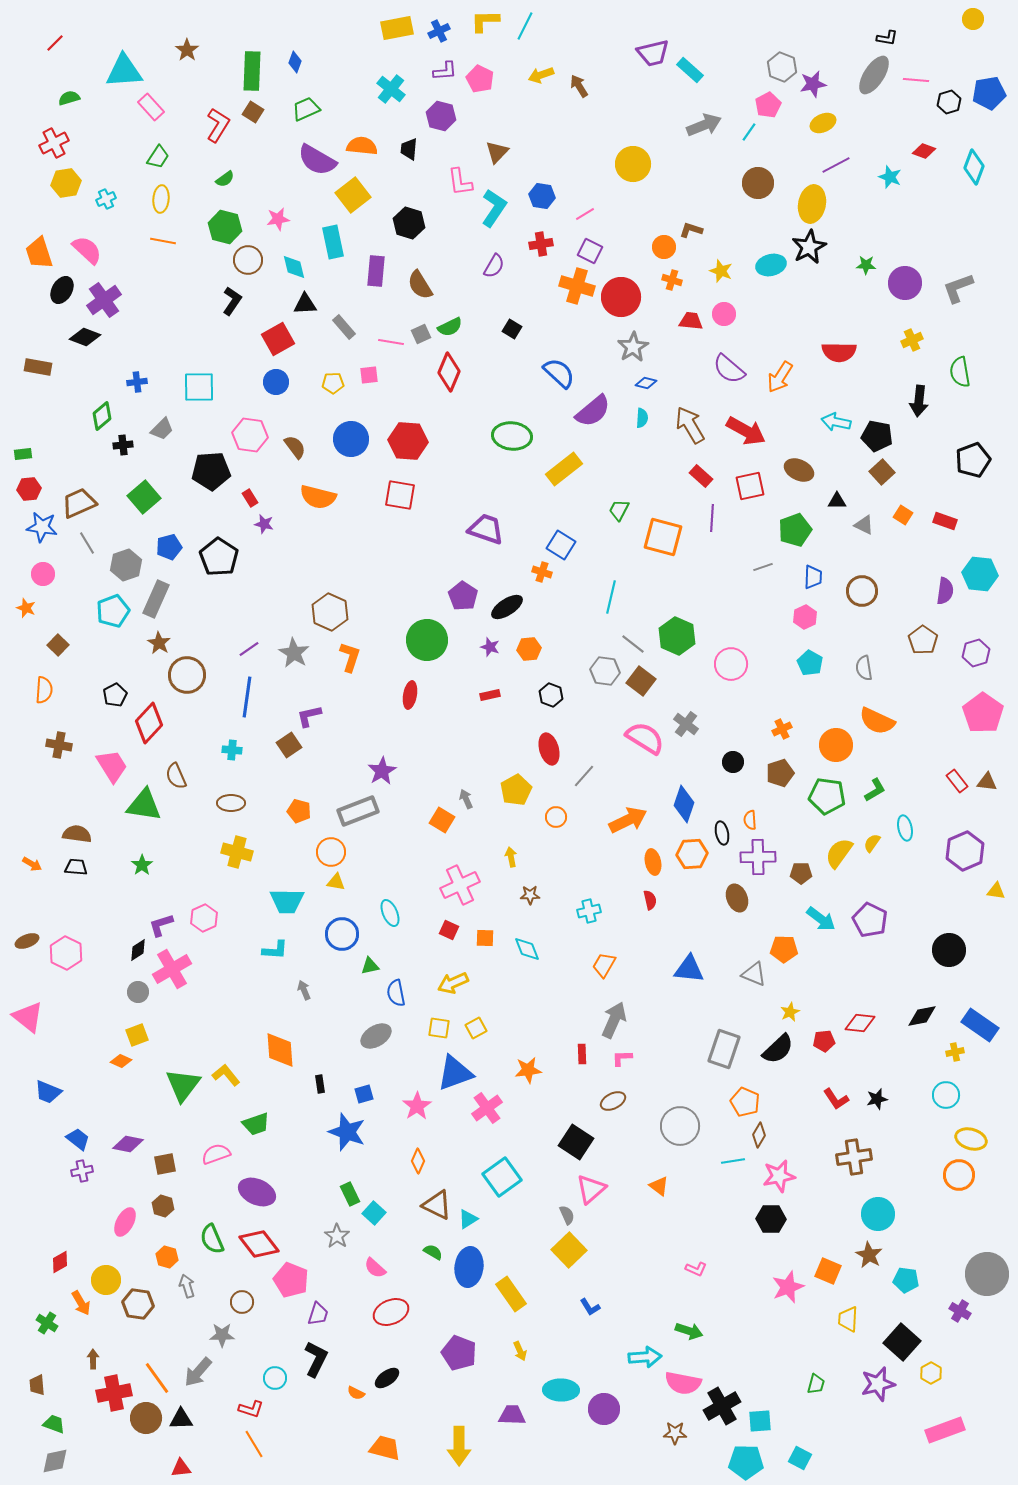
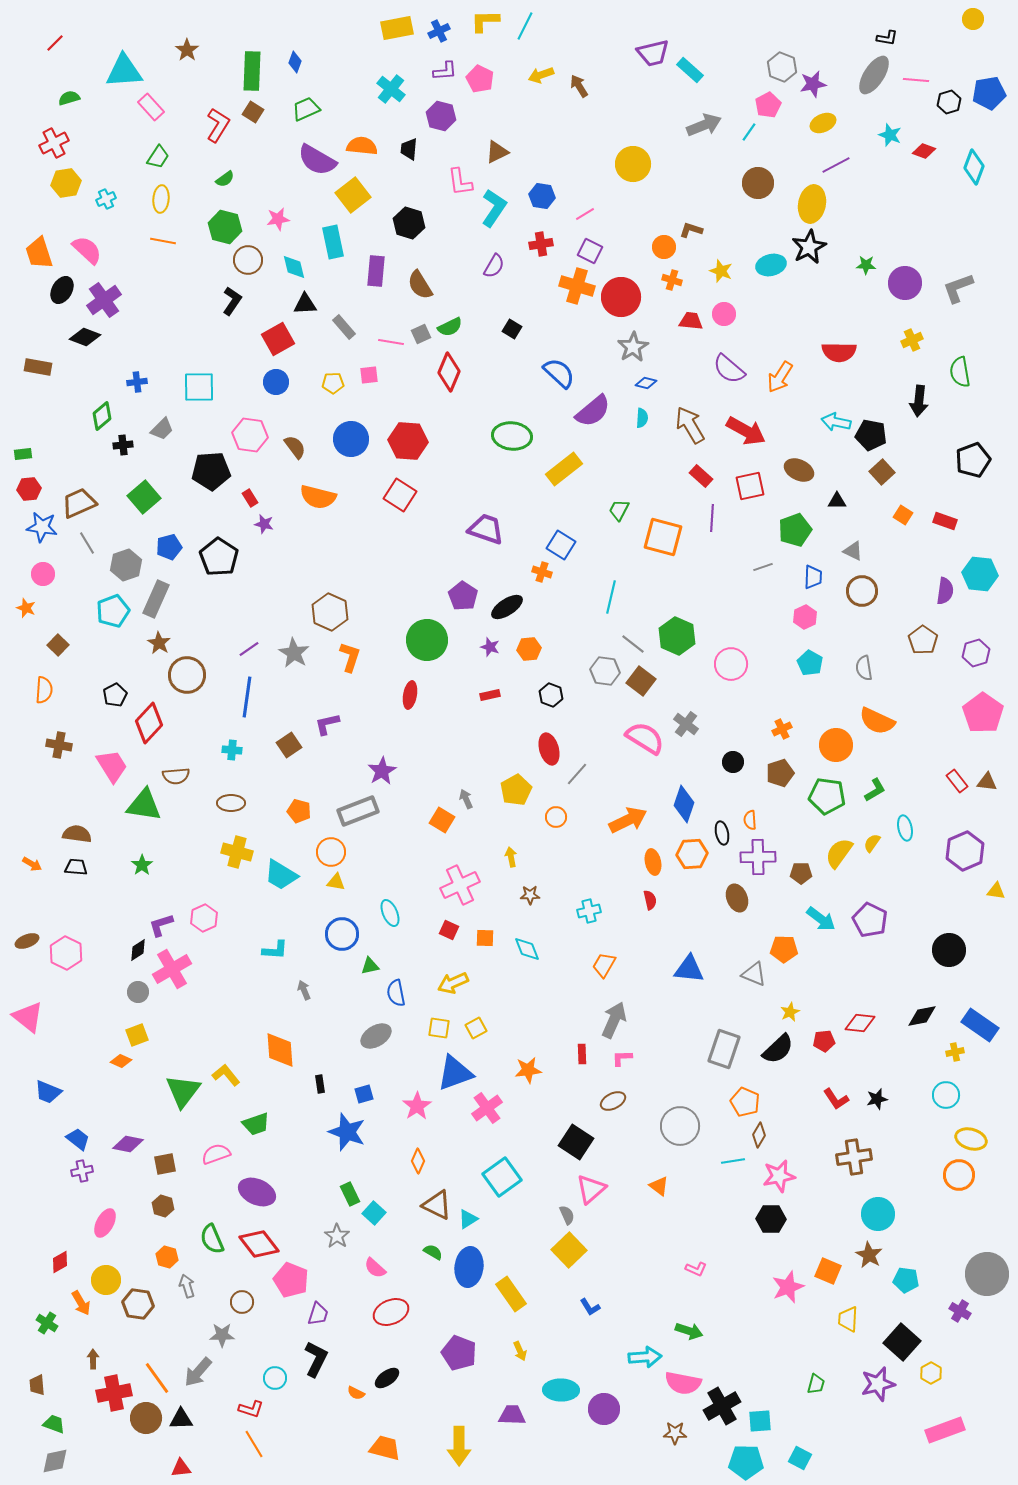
brown triangle at (497, 152): rotated 20 degrees clockwise
cyan star at (890, 177): moved 42 px up
black pentagon at (877, 436): moved 6 px left, 1 px up
red square at (400, 495): rotated 24 degrees clockwise
gray triangle at (864, 525): moved 11 px left, 26 px down
purple L-shape at (309, 716): moved 18 px right, 8 px down
brown semicircle at (176, 776): rotated 72 degrees counterclockwise
gray line at (584, 776): moved 7 px left, 2 px up
cyan trapezoid at (287, 901): moved 6 px left, 26 px up; rotated 30 degrees clockwise
green triangle at (183, 1085): moved 6 px down
pink ellipse at (125, 1222): moved 20 px left, 1 px down
